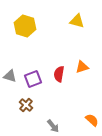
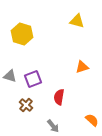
yellow hexagon: moved 3 px left, 8 px down
red semicircle: moved 23 px down
